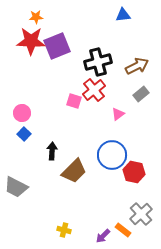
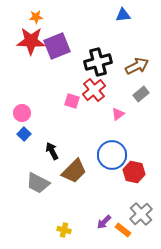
pink square: moved 2 px left
black arrow: rotated 30 degrees counterclockwise
gray trapezoid: moved 22 px right, 4 px up
purple arrow: moved 1 px right, 14 px up
